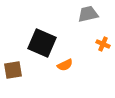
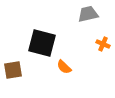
black square: rotated 8 degrees counterclockwise
orange semicircle: moved 1 px left, 2 px down; rotated 70 degrees clockwise
